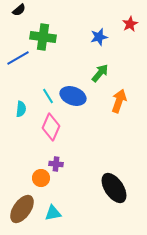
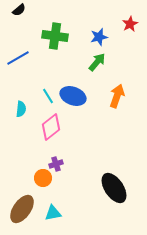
green cross: moved 12 px right, 1 px up
green arrow: moved 3 px left, 11 px up
orange arrow: moved 2 px left, 5 px up
pink diamond: rotated 28 degrees clockwise
purple cross: rotated 24 degrees counterclockwise
orange circle: moved 2 px right
